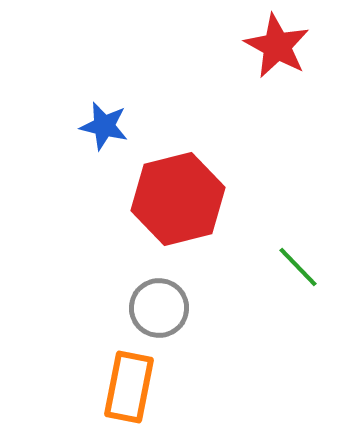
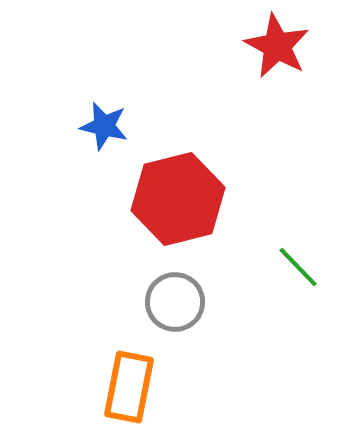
gray circle: moved 16 px right, 6 px up
